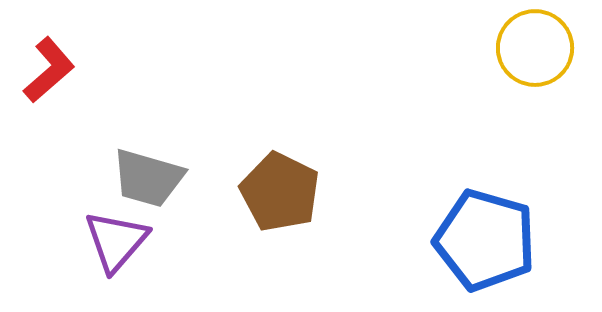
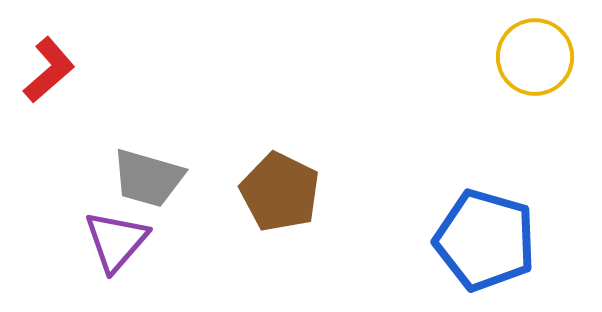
yellow circle: moved 9 px down
